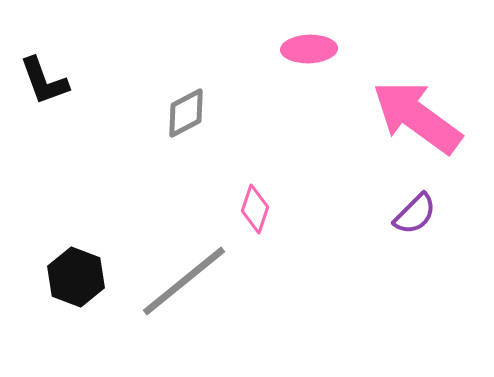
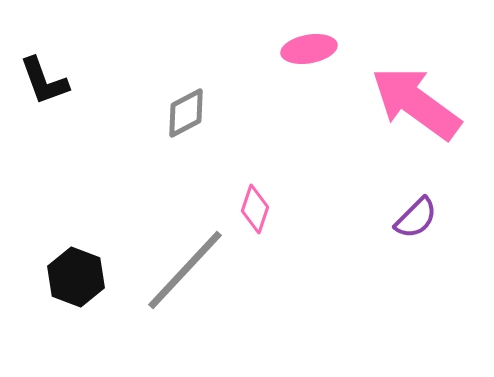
pink ellipse: rotated 8 degrees counterclockwise
pink arrow: moved 1 px left, 14 px up
purple semicircle: moved 1 px right, 4 px down
gray line: moved 1 px right, 11 px up; rotated 8 degrees counterclockwise
